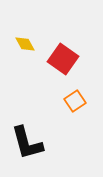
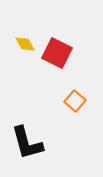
red square: moved 6 px left, 6 px up; rotated 8 degrees counterclockwise
orange square: rotated 15 degrees counterclockwise
